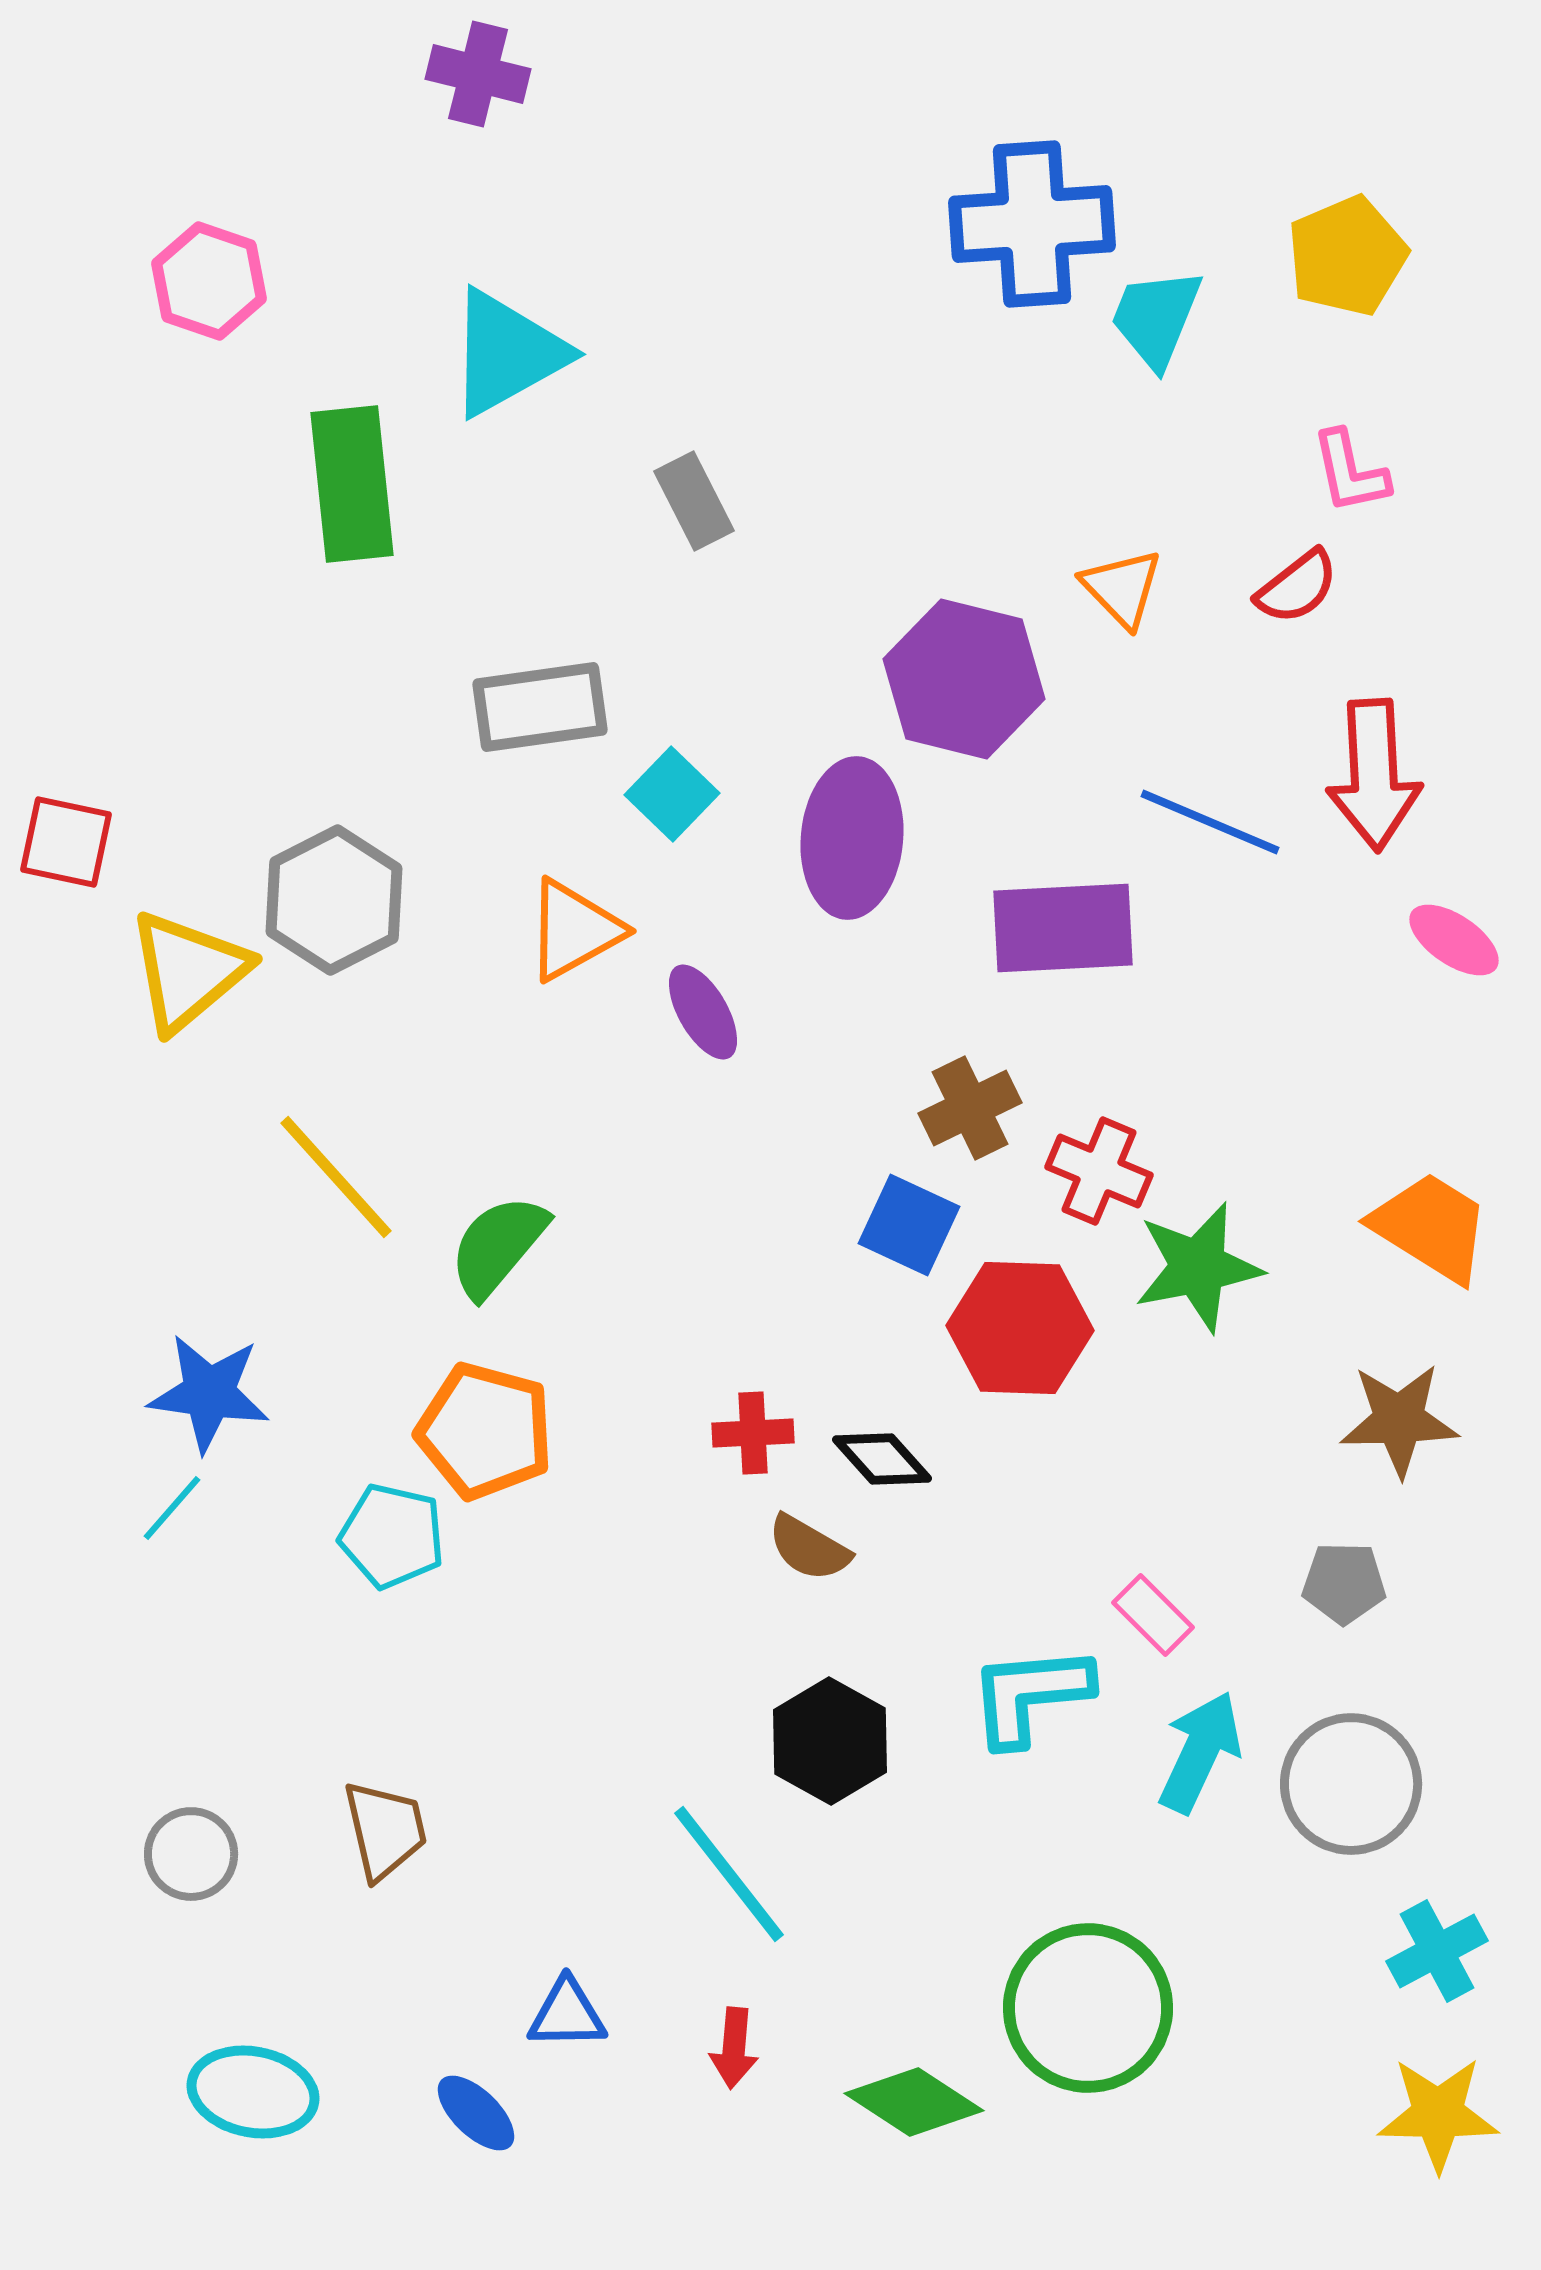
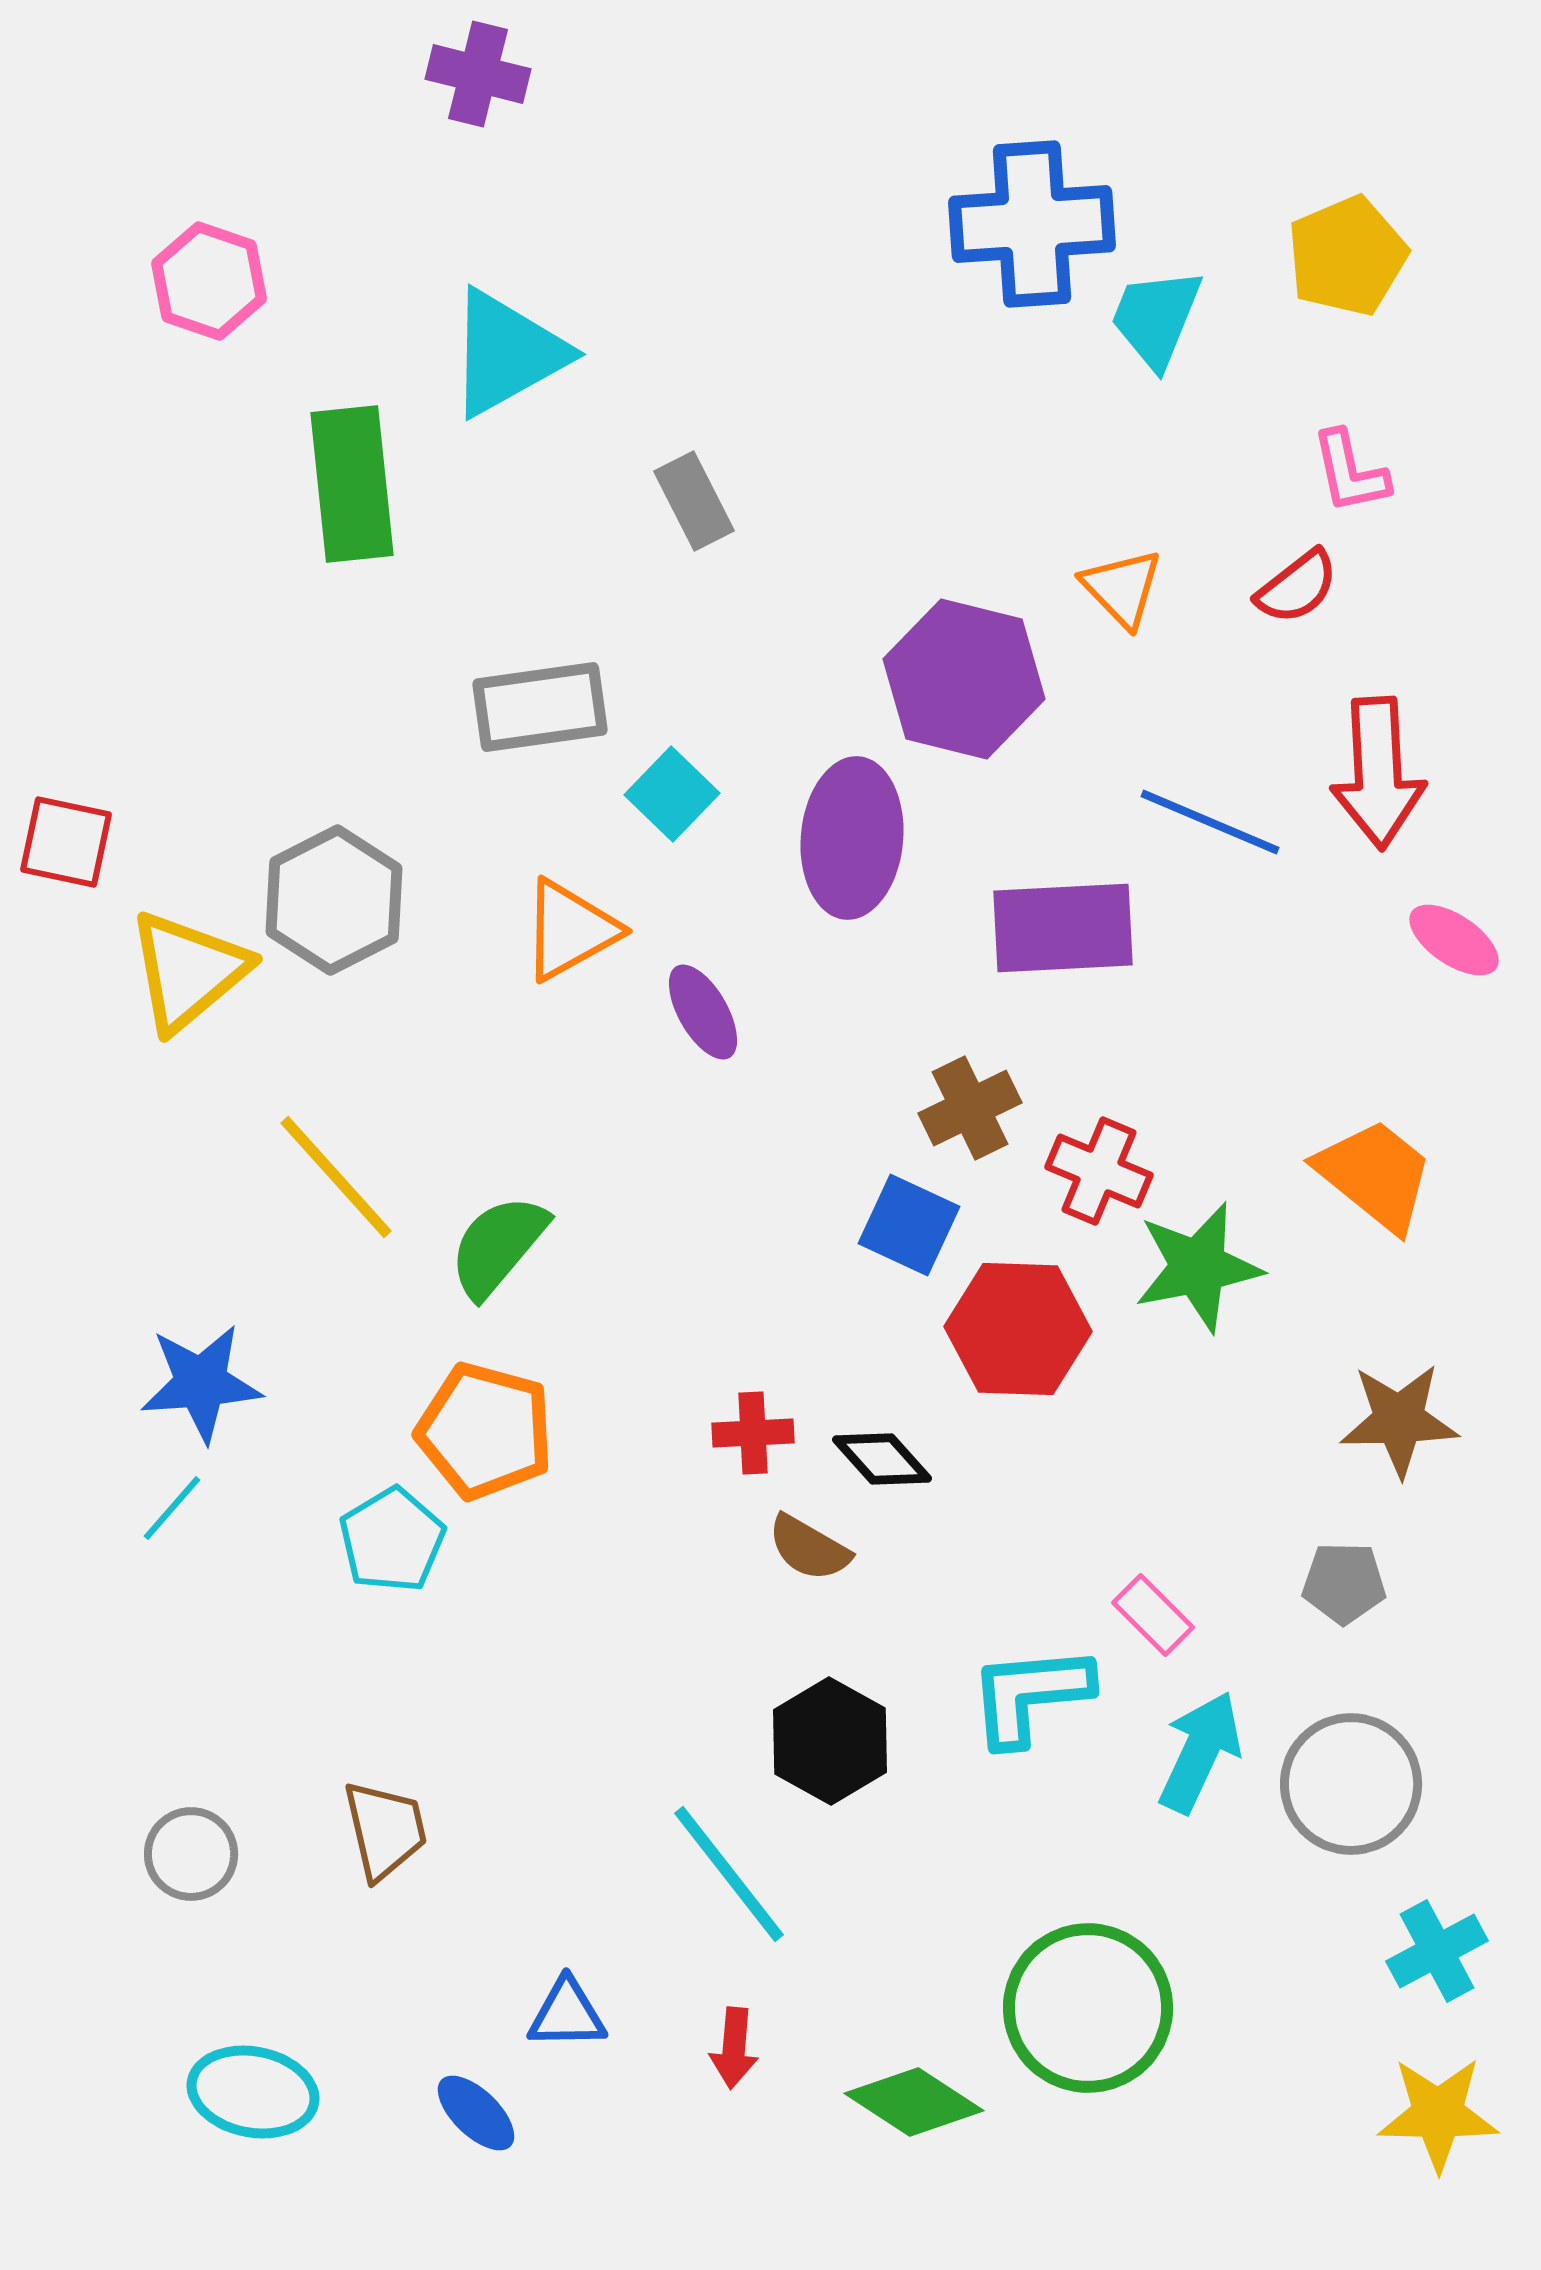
red arrow at (1374, 775): moved 4 px right, 2 px up
orange triangle at (574, 930): moved 4 px left
orange trapezoid at (1431, 1227): moved 56 px left, 52 px up; rotated 7 degrees clockwise
red hexagon at (1020, 1328): moved 2 px left, 1 px down
blue star at (209, 1393): moved 8 px left, 10 px up; rotated 12 degrees counterclockwise
cyan pentagon at (392, 1536): moved 4 px down; rotated 28 degrees clockwise
